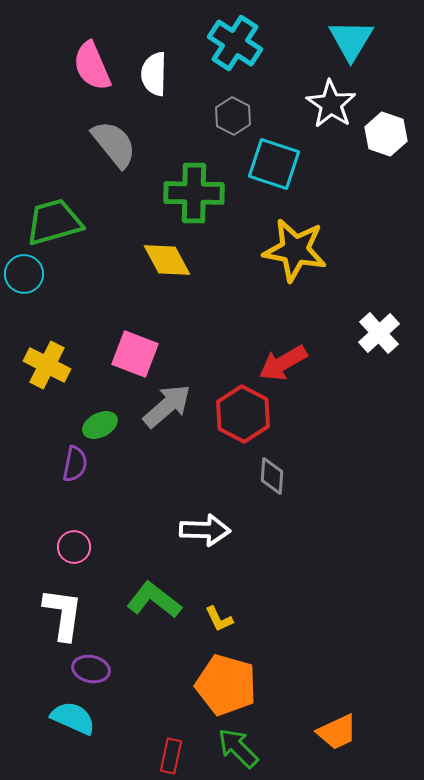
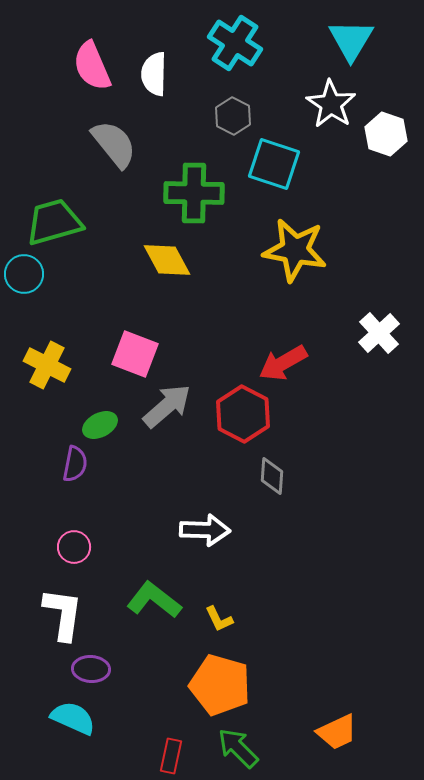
purple ellipse: rotated 9 degrees counterclockwise
orange pentagon: moved 6 px left
